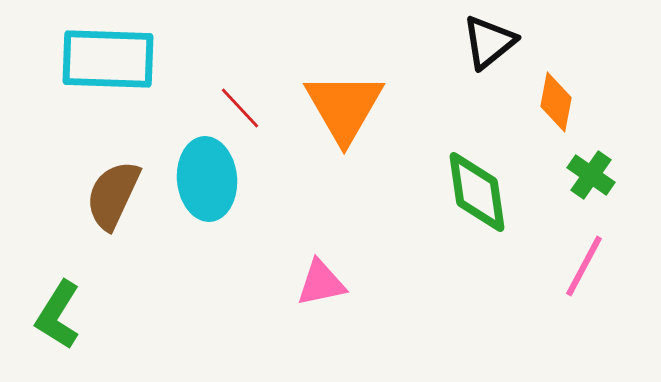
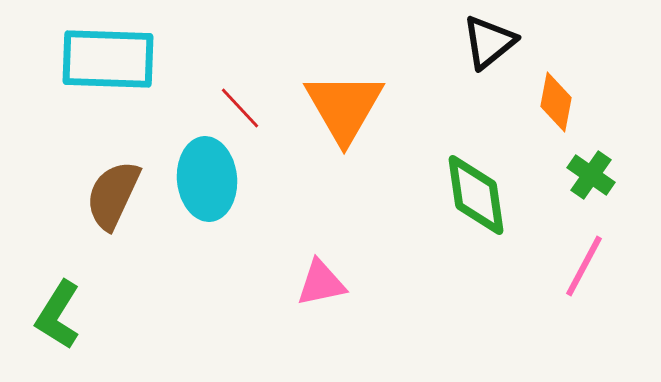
green diamond: moved 1 px left, 3 px down
